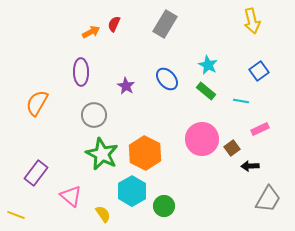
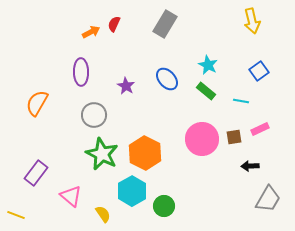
brown square: moved 2 px right, 11 px up; rotated 28 degrees clockwise
